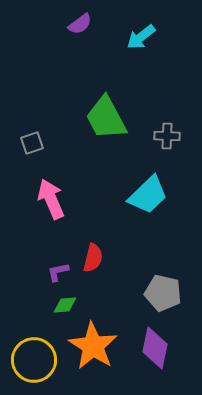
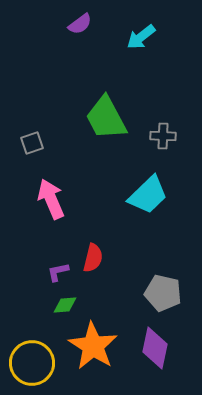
gray cross: moved 4 px left
yellow circle: moved 2 px left, 3 px down
